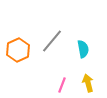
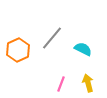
gray line: moved 3 px up
cyan semicircle: rotated 54 degrees counterclockwise
pink line: moved 1 px left, 1 px up
